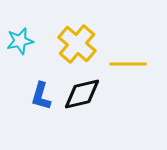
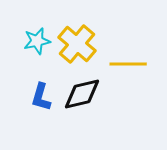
cyan star: moved 17 px right
blue L-shape: moved 1 px down
